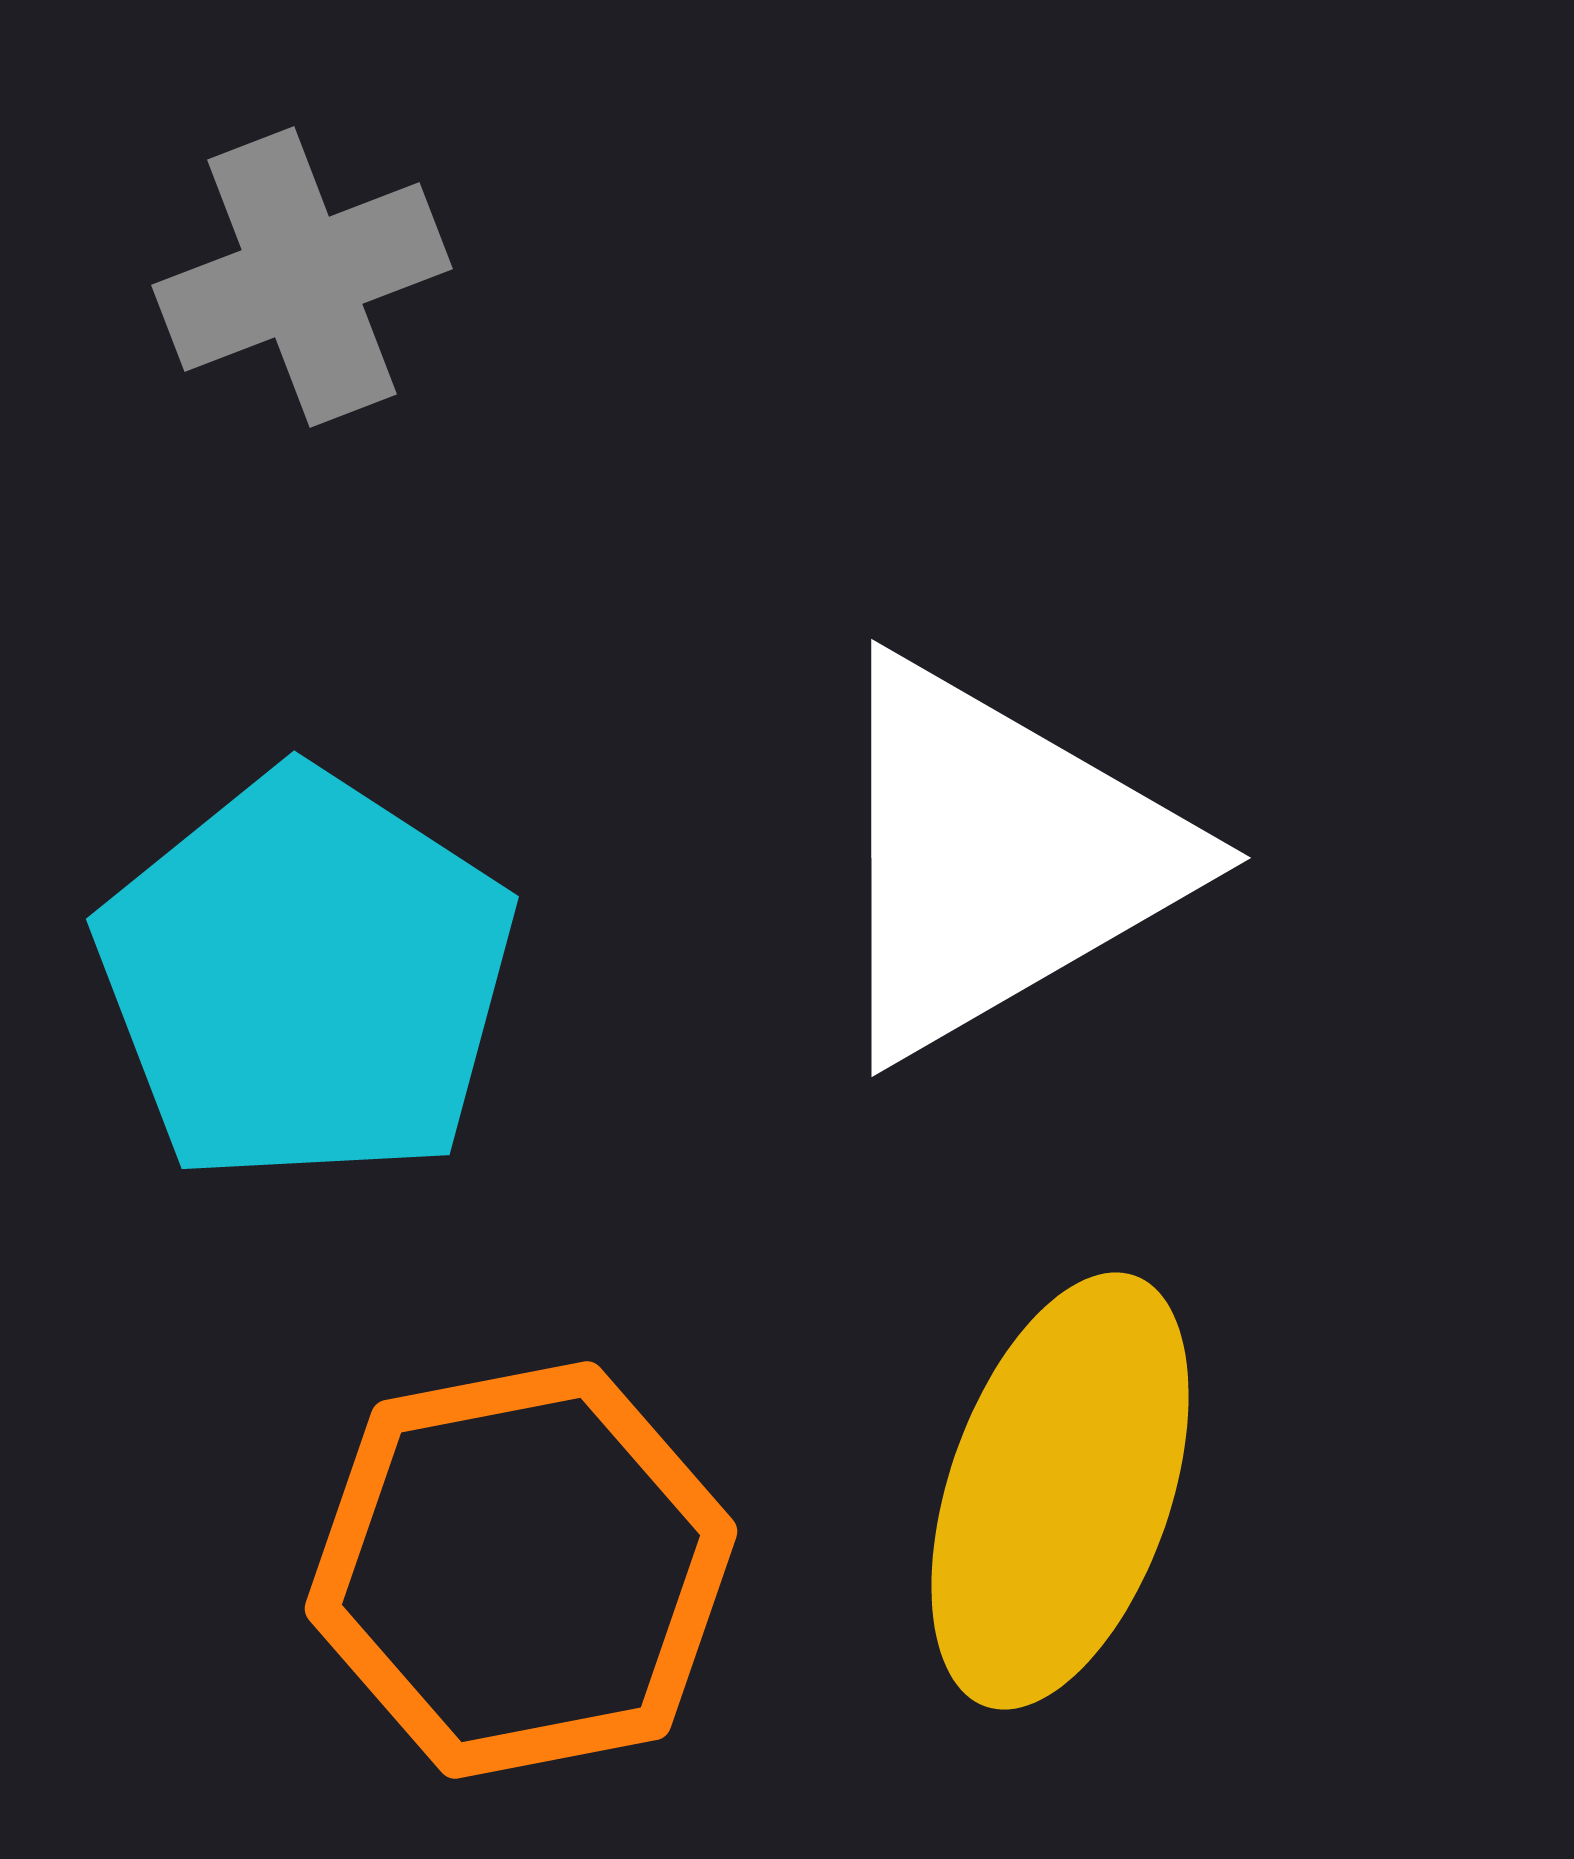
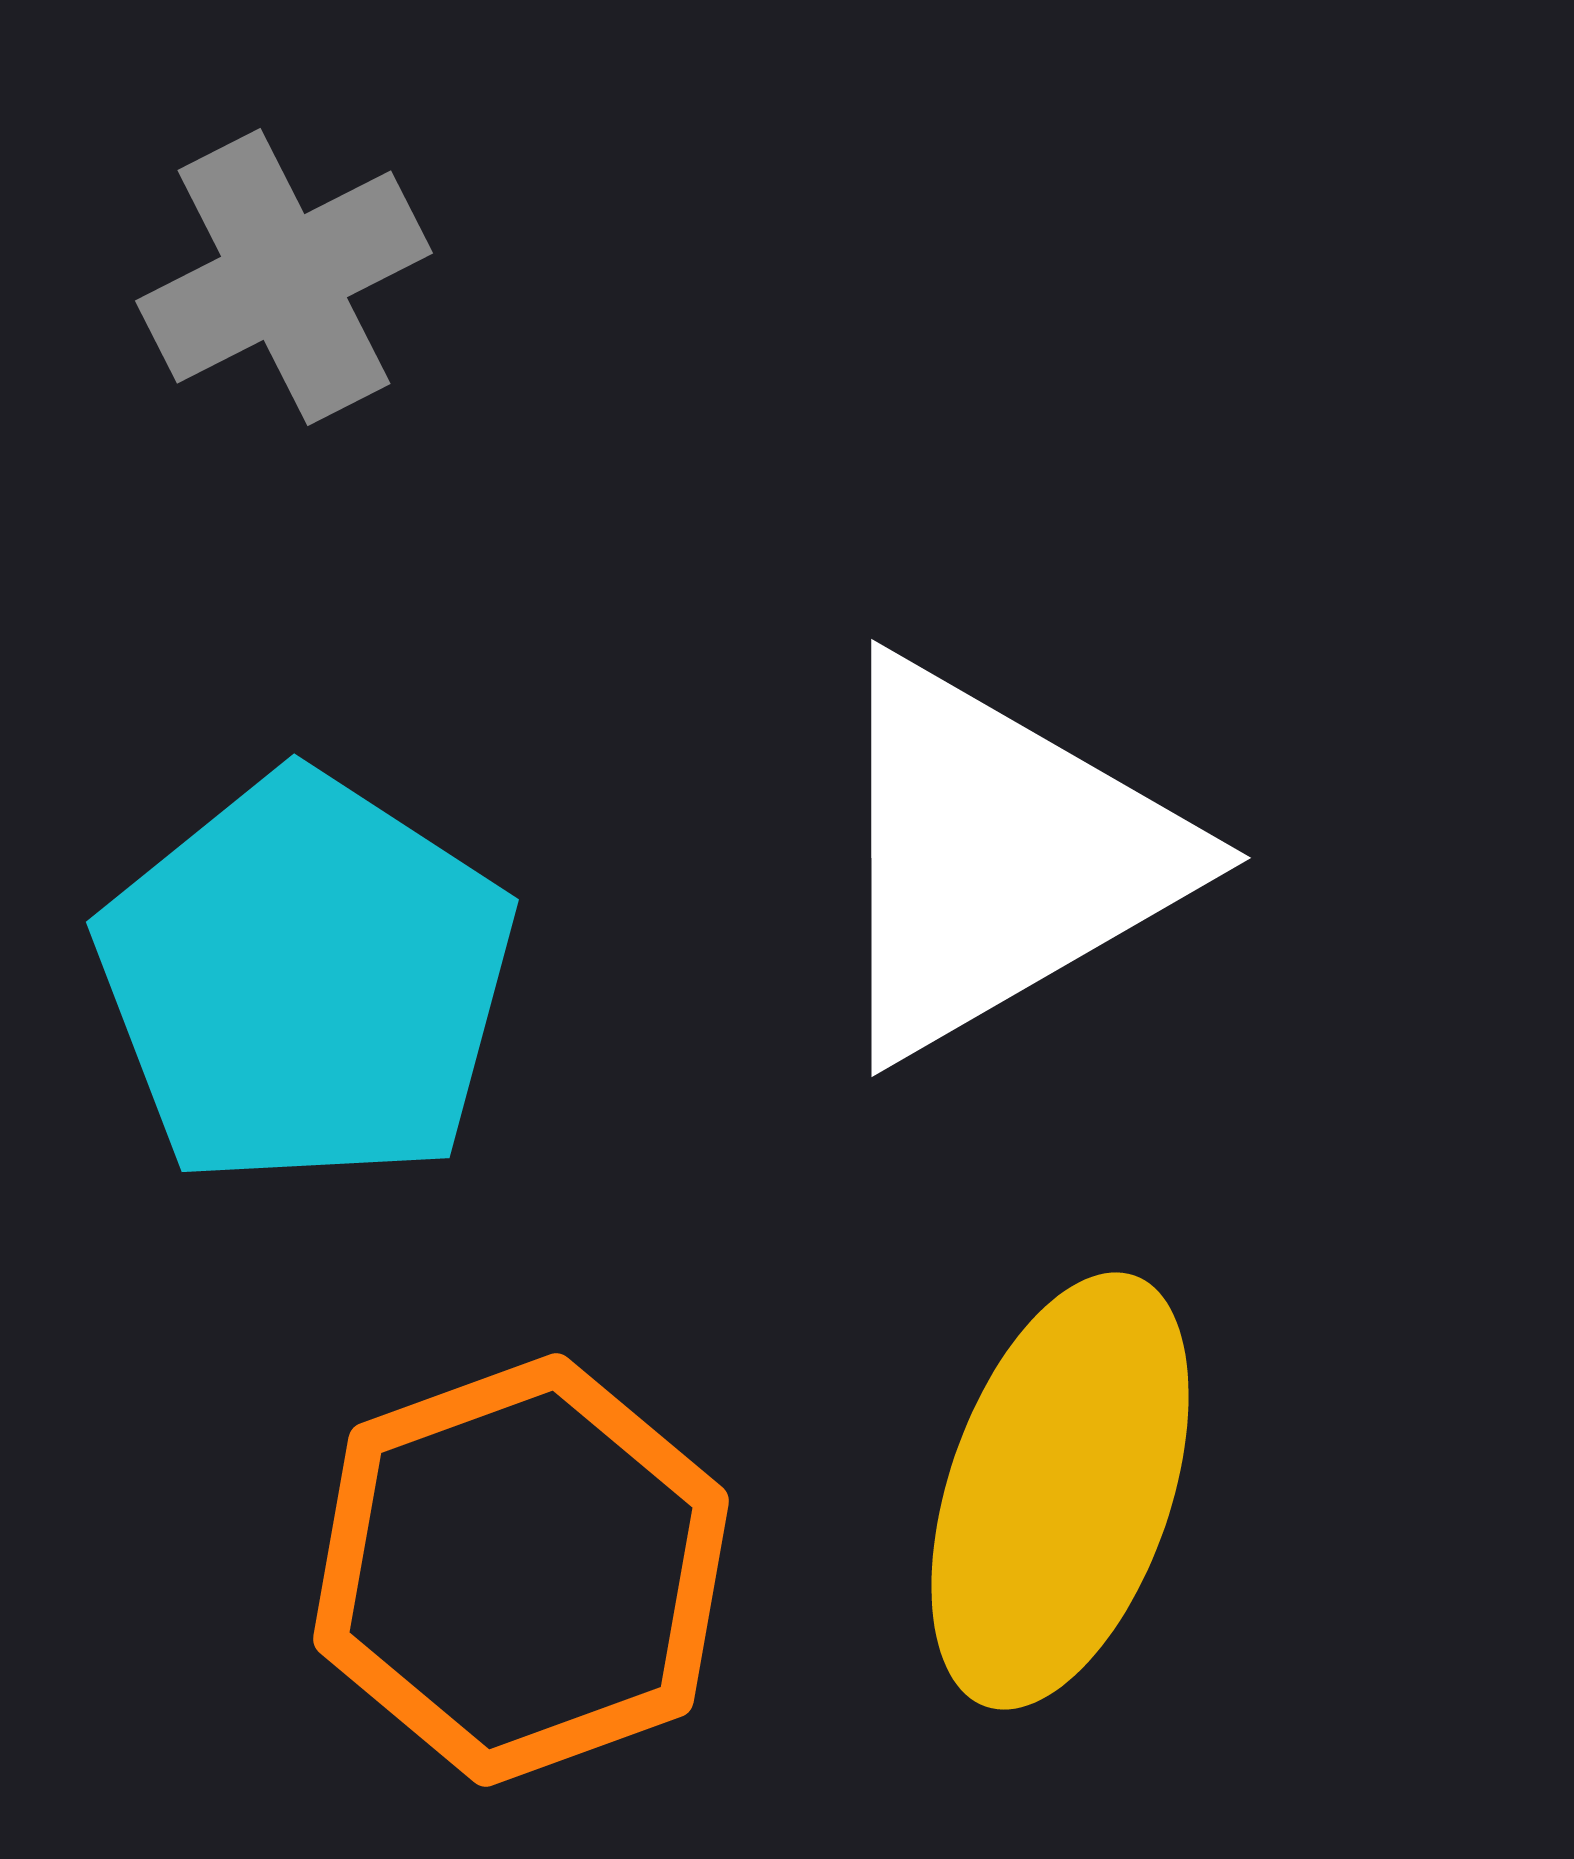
gray cross: moved 18 px left; rotated 6 degrees counterclockwise
cyan pentagon: moved 3 px down
orange hexagon: rotated 9 degrees counterclockwise
